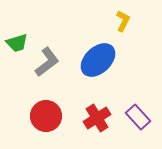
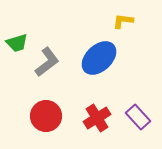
yellow L-shape: rotated 110 degrees counterclockwise
blue ellipse: moved 1 px right, 2 px up
